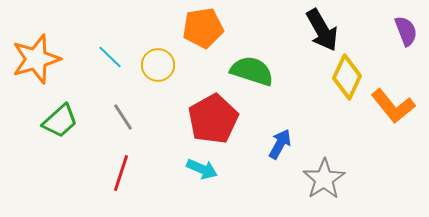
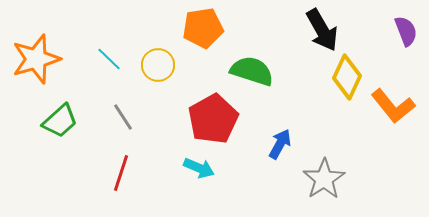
cyan line: moved 1 px left, 2 px down
cyan arrow: moved 3 px left, 1 px up
